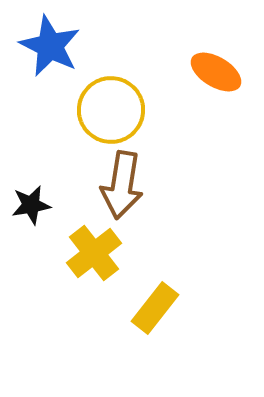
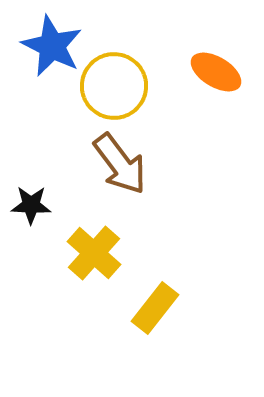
blue star: moved 2 px right
yellow circle: moved 3 px right, 24 px up
brown arrow: moved 2 px left, 21 px up; rotated 46 degrees counterclockwise
black star: rotated 12 degrees clockwise
yellow cross: rotated 10 degrees counterclockwise
